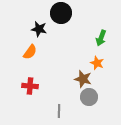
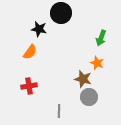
red cross: moved 1 px left; rotated 14 degrees counterclockwise
